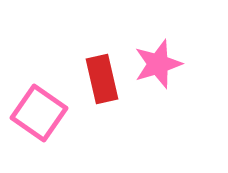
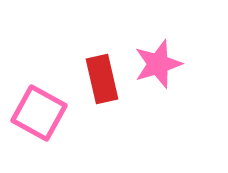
pink square: rotated 6 degrees counterclockwise
